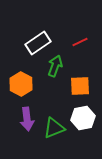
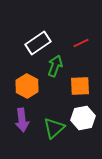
red line: moved 1 px right, 1 px down
orange hexagon: moved 6 px right, 2 px down
purple arrow: moved 5 px left, 1 px down
green triangle: rotated 20 degrees counterclockwise
